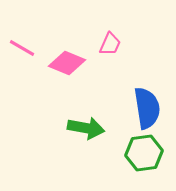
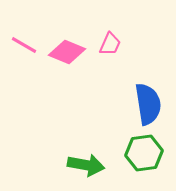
pink line: moved 2 px right, 3 px up
pink diamond: moved 11 px up
blue semicircle: moved 1 px right, 4 px up
green arrow: moved 37 px down
